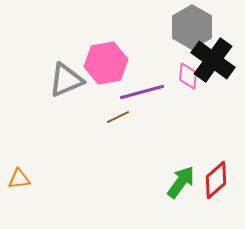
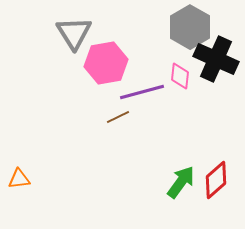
gray hexagon: moved 2 px left
black cross: moved 3 px right, 1 px up; rotated 12 degrees counterclockwise
pink diamond: moved 8 px left
gray triangle: moved 8 px right, 47 px up; rotated 39 degrees counterclockwise
